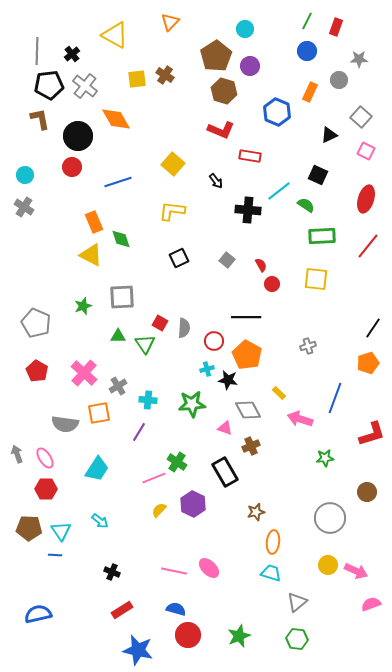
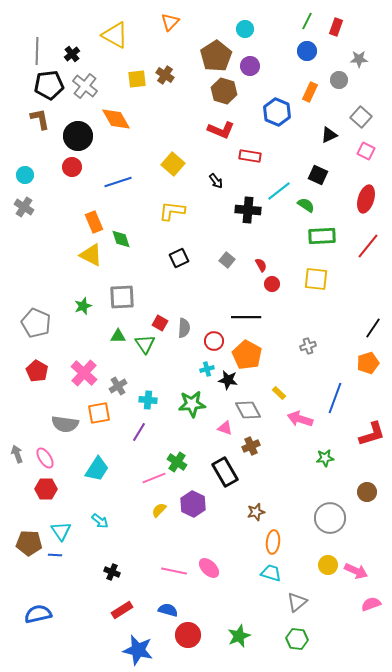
brown pentagon at (29, 528): moved 15 px down
blue semicircle at (176, 609): moved 8 px left, 1 px down
